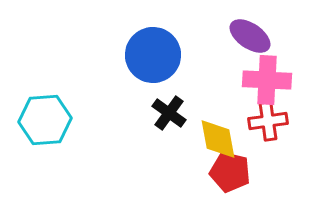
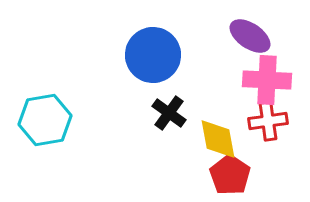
cyan hexagon: rotated 6 degrees counterclockwise
red pentagon: moved 3 px down; rotated 21 degrees clockwise
